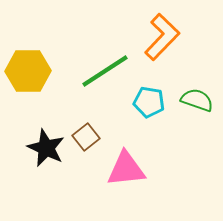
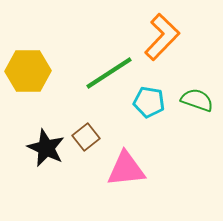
green line: moved 4 px right, 2 px down
